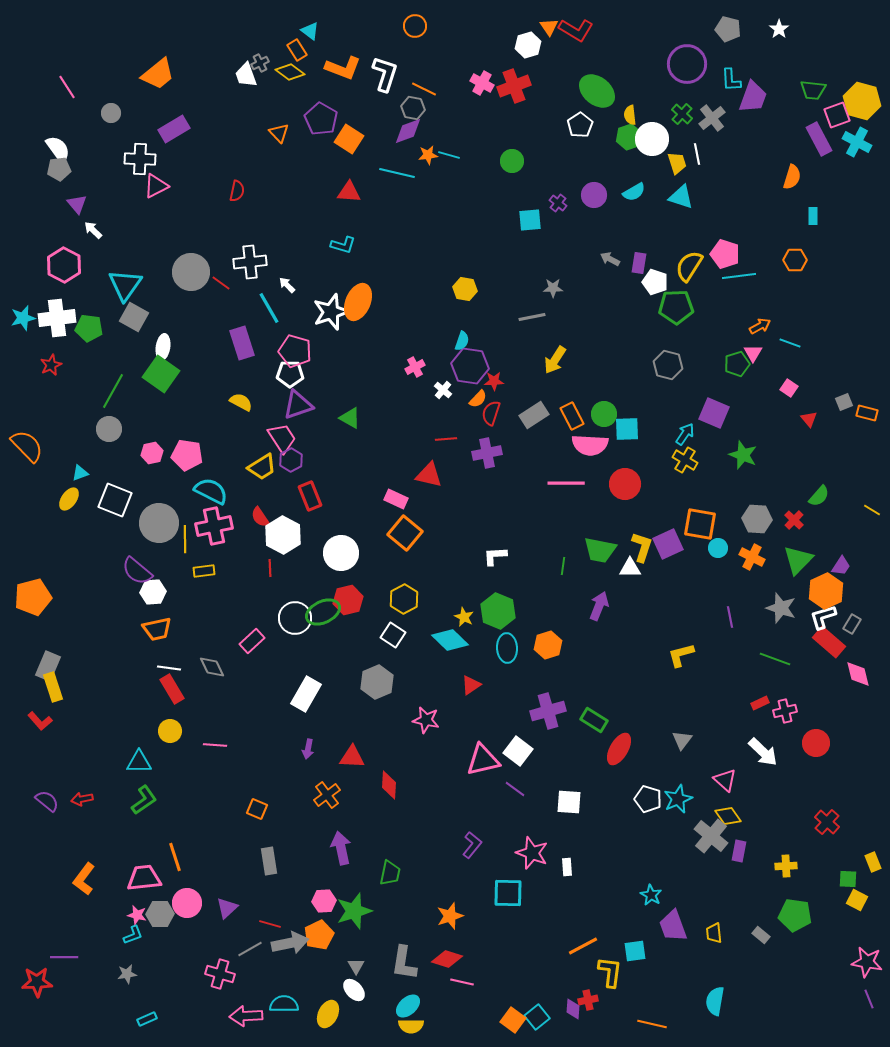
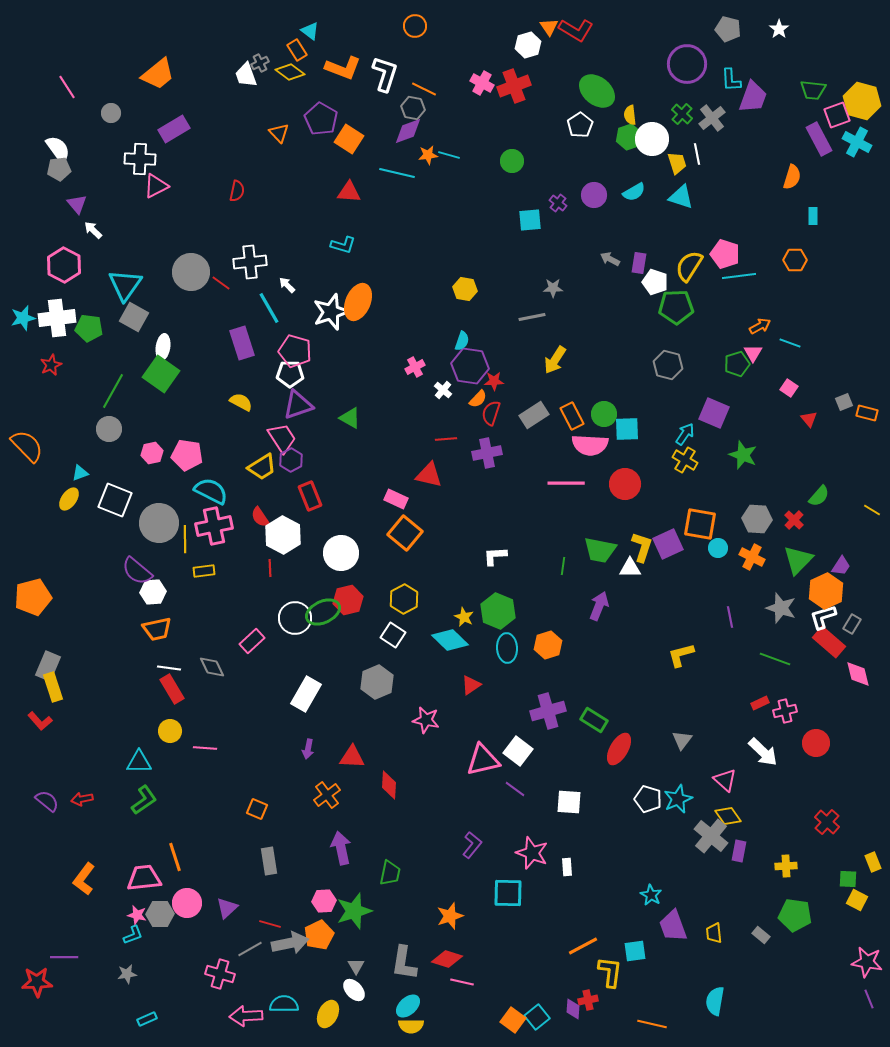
pink line at (215, 745): moved 10 px left, 3 px down
